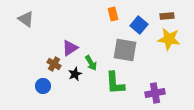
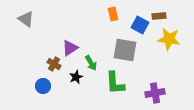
brown rectangle: moved 8 px left
blue square: moved 1 px right; rotated 12 degrees counterclockwise
black star: moved 1 px right, 3 px down
